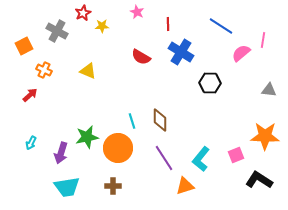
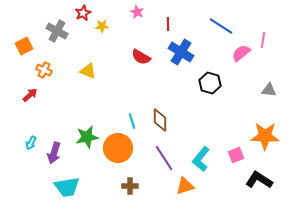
black hexagon: rotated 15 degrees clockwise
purple arrow: moved 7 px left
brown cross: moved 17 px right
